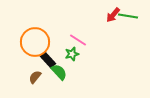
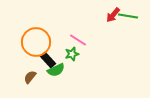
orange circle: moved 1 px right
green semicircle: moved 3 px left, 2 px up; rotated 108 degrees clockwise
brown semicircle: moved 5 px left
